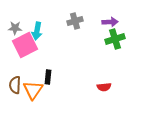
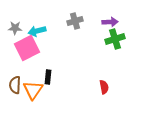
cyan arrow: rotated 66 degrees clockwise
pink square: moved 2 px right, 3 px down
red semicircle: rotated 96 degrees counterclockwise
